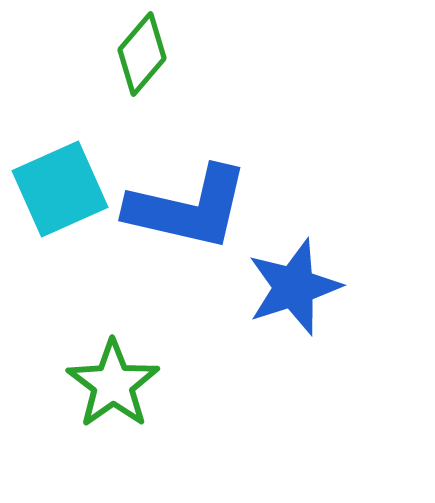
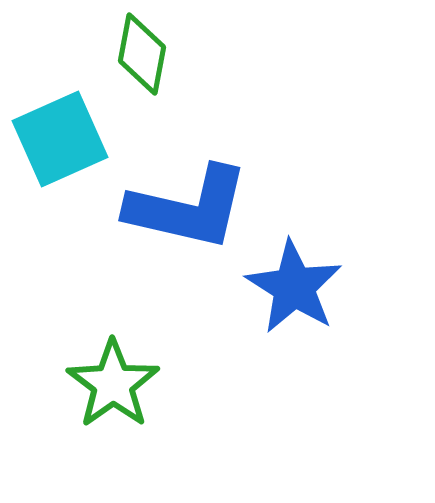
green diamond: rotated 30 degrees counterclockwise
cyan square: moved 50 px up
blue star: rotated 22 degrees counterclockwise
